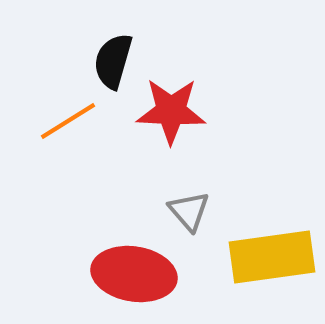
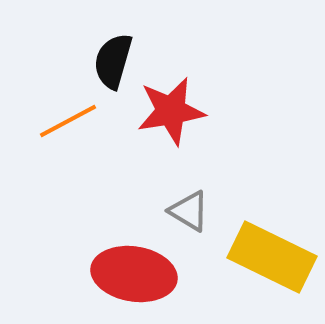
red star: rotated 12 degrees counterclockwise
orange line: rotated 4 degrees clockwise
gray triangle: rotated 18 degrees counterclockwise
yellow rectangle: rotated 34 degrees clockwise
